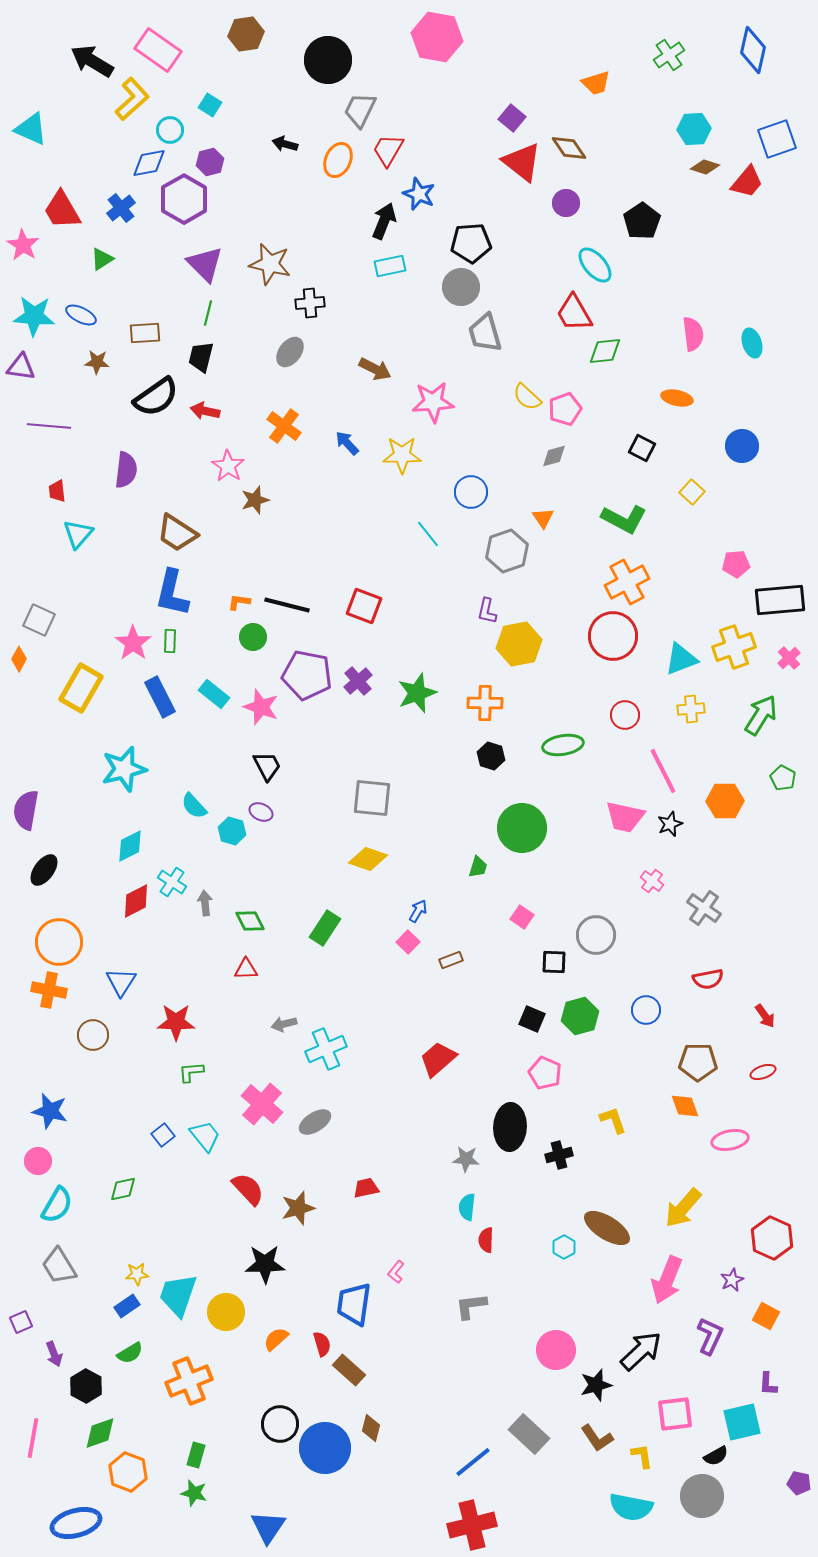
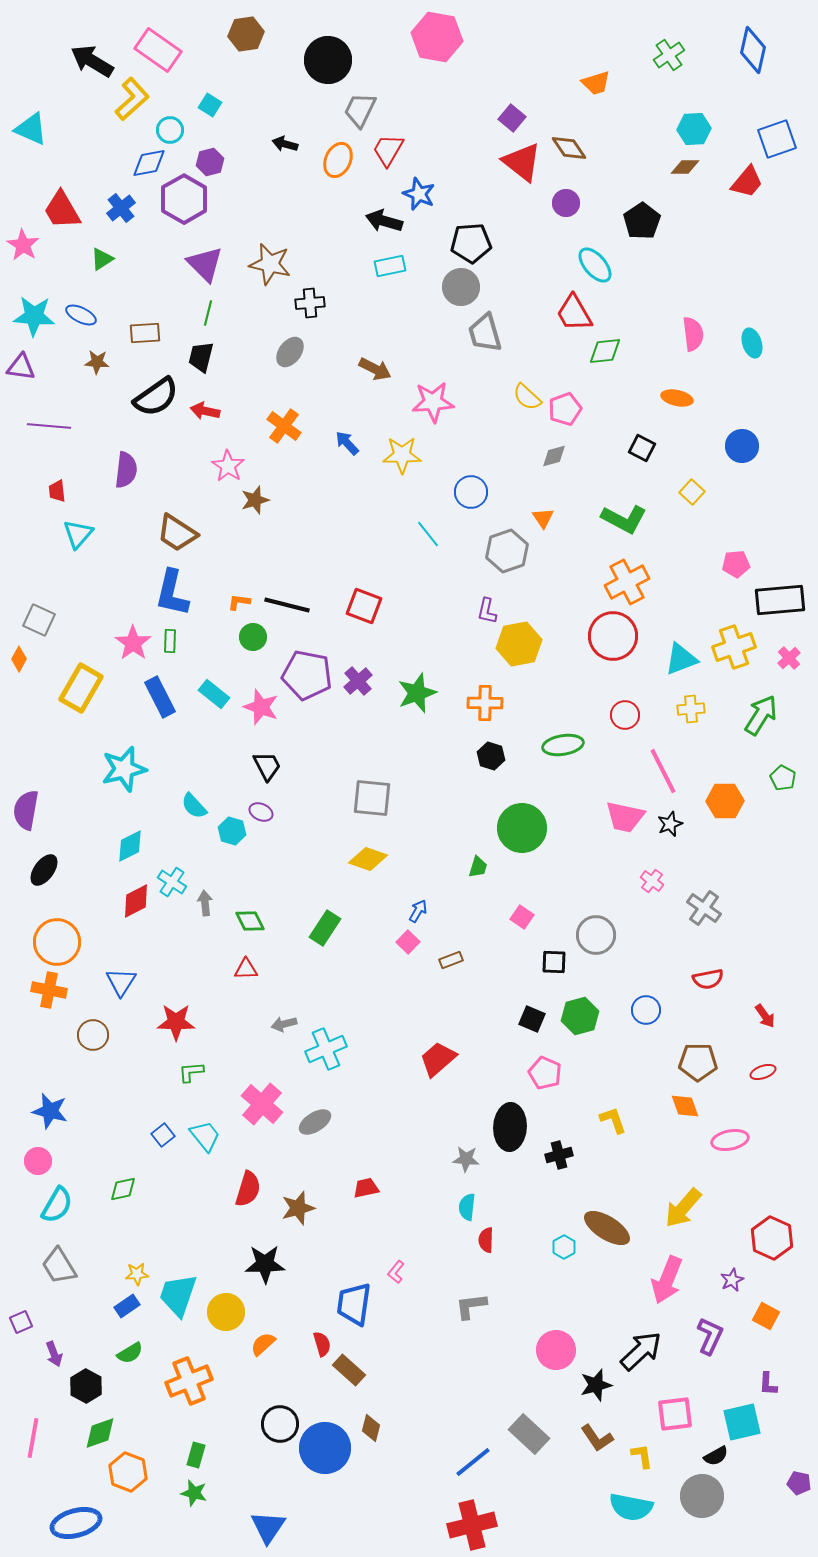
brown diamond at (705, 167): moved 20 px left; rotated 16 degrees counterclockwise
black arrow at (384, 221): rotated 96 degrees counterclockwise
orange circle at (59, 942): moved 2 px left
red semicircle at (248, 1189): rotated 60 degrees clockwise
orange semicircle at (276, 1339): moved 13 px left, 5 px down
